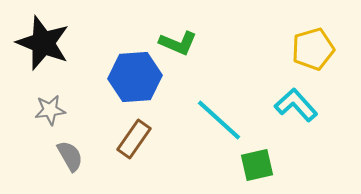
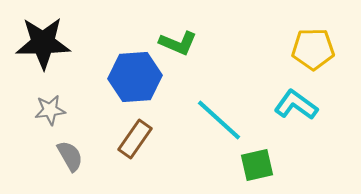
black star: rotated 22 degrees counterclockwise
yellow pentagon: rotated 15 degrees clockwise
cyan L-shape: rotated 12 degrees counterclockwise
brown rectangle: moved 1 px right
